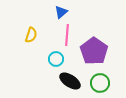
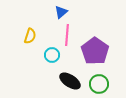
yellow semicircle: moved 1 px left, 1 px down
purple pentagon: moved 1 px right
cyan circle: moved 4 px left, 4 px up
green circle: moved 1 px left, 1 px down
